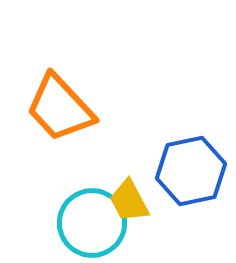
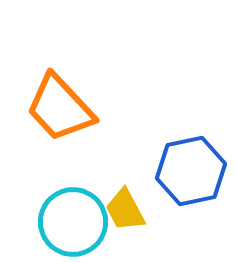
yellow trapezoid: moved 4 px left, 9 px down
cyan circle: moved 19 px left, 1 px up
